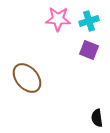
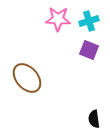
black semicircle: moved 3 px left, 1 px down
